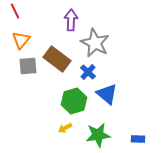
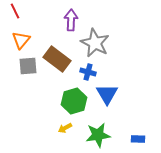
blue cross: rotated 28 degrees counterclockwise
blue triangle: rotated 20 degrees clockwise
